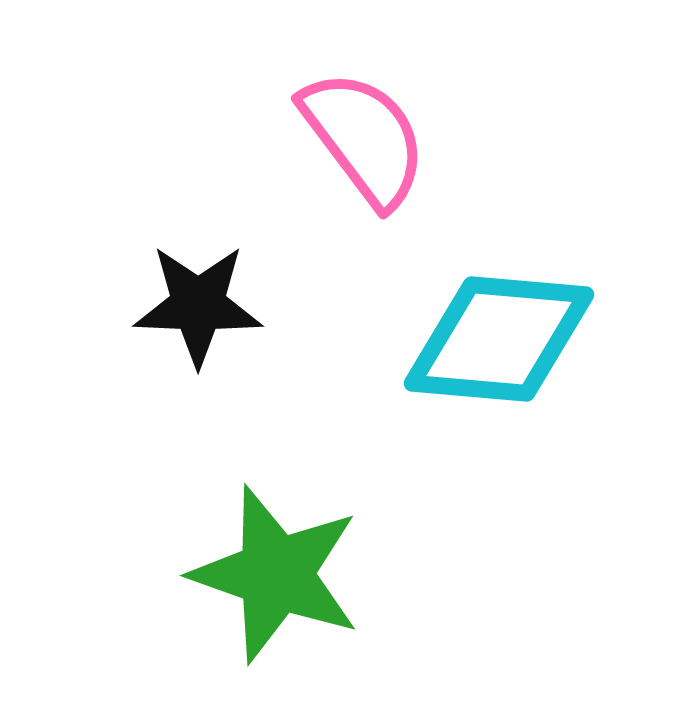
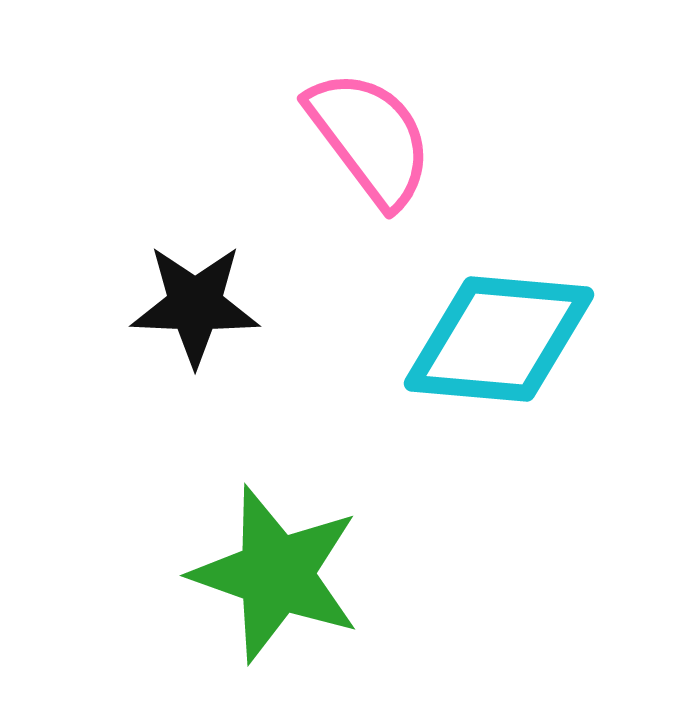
pink semicircle: moved 6 px right
black star: moved 3 px left
